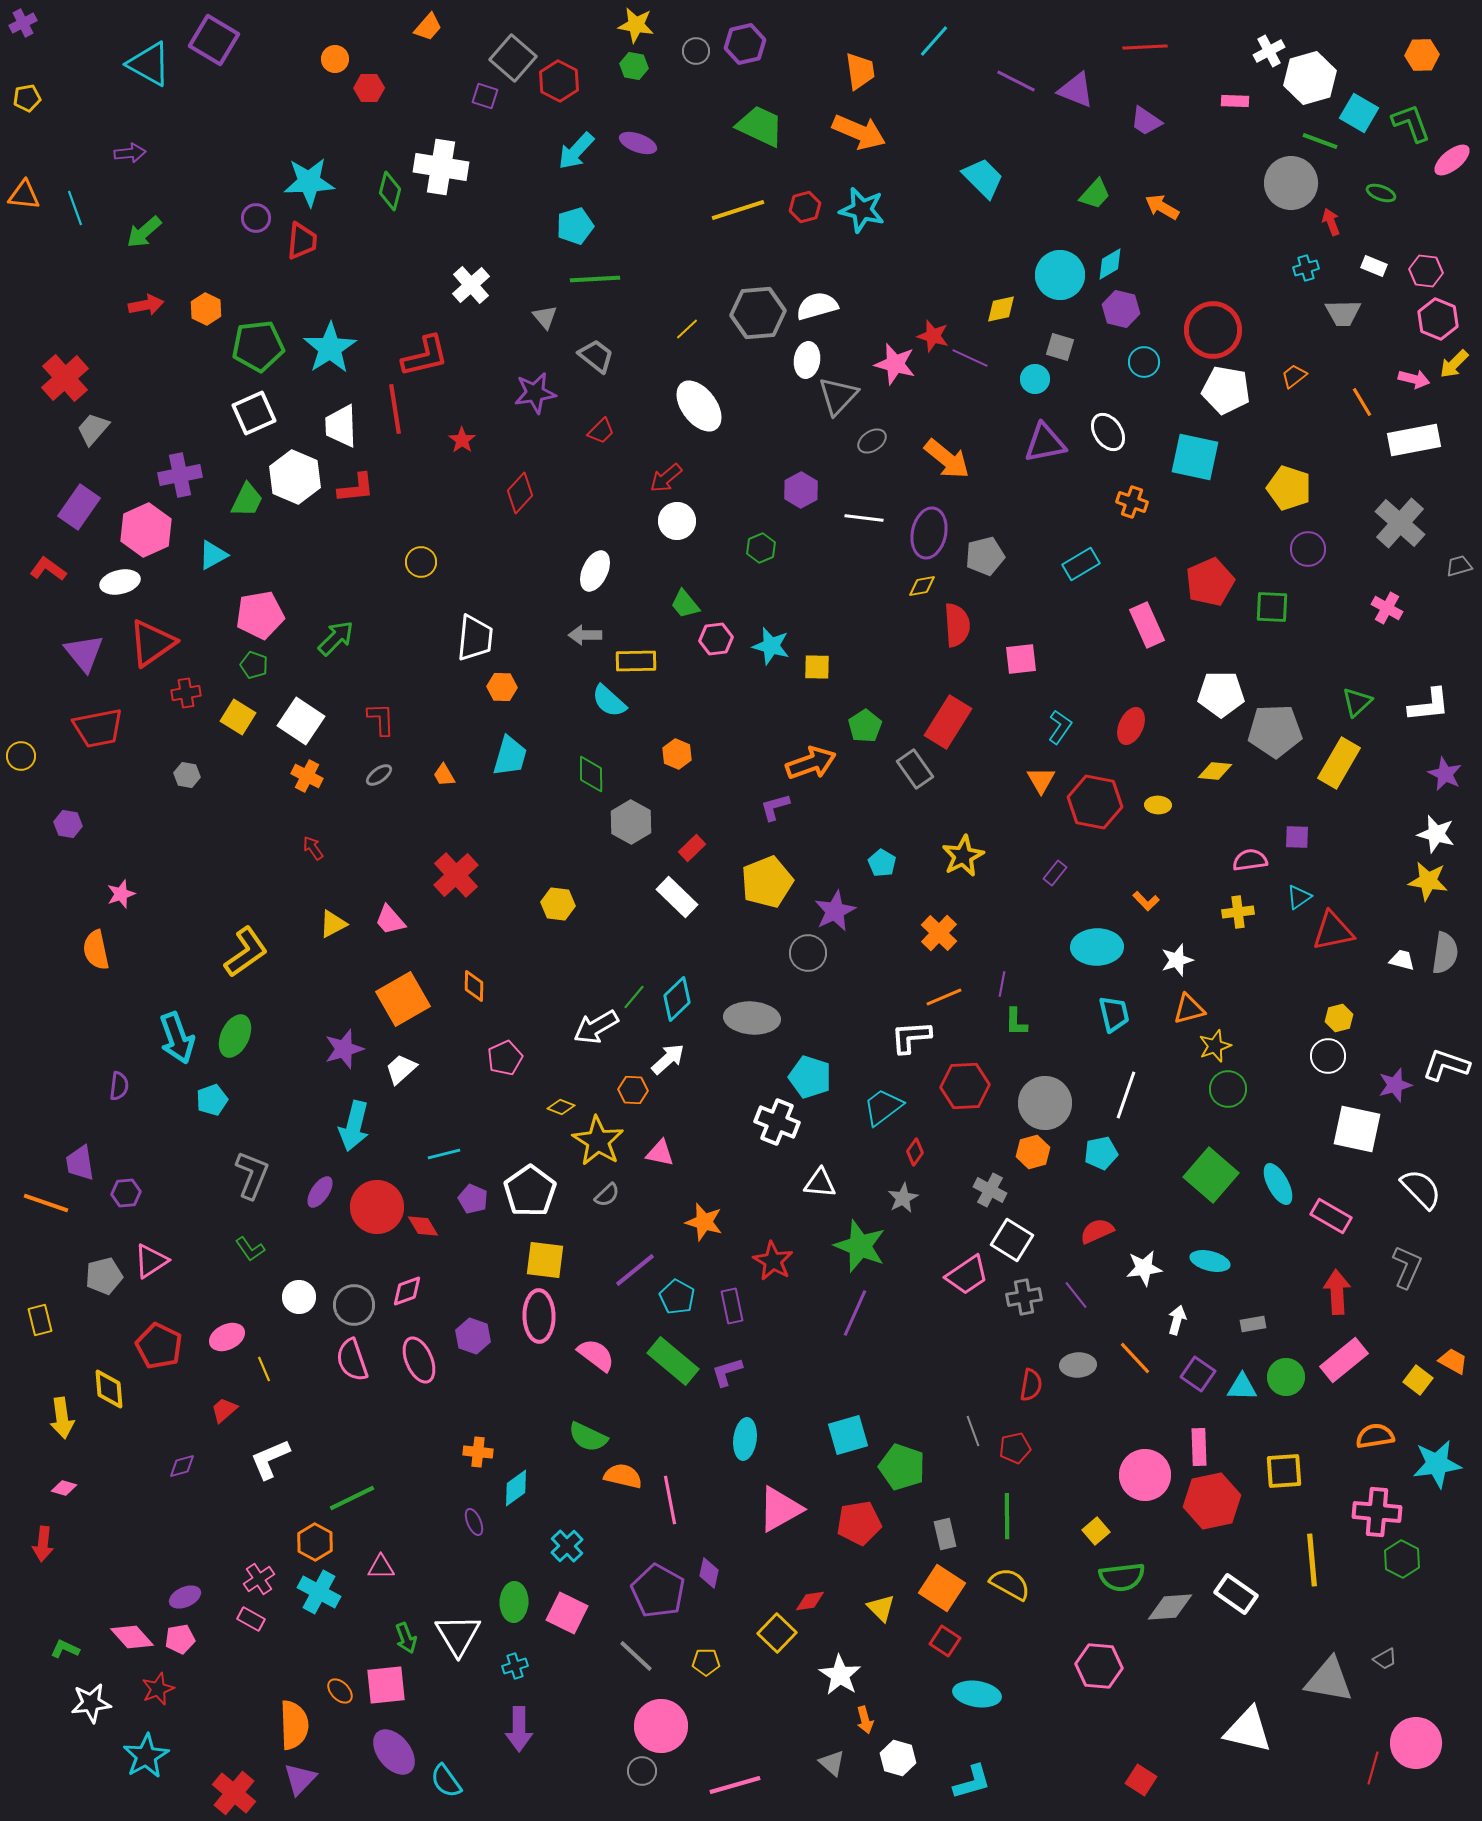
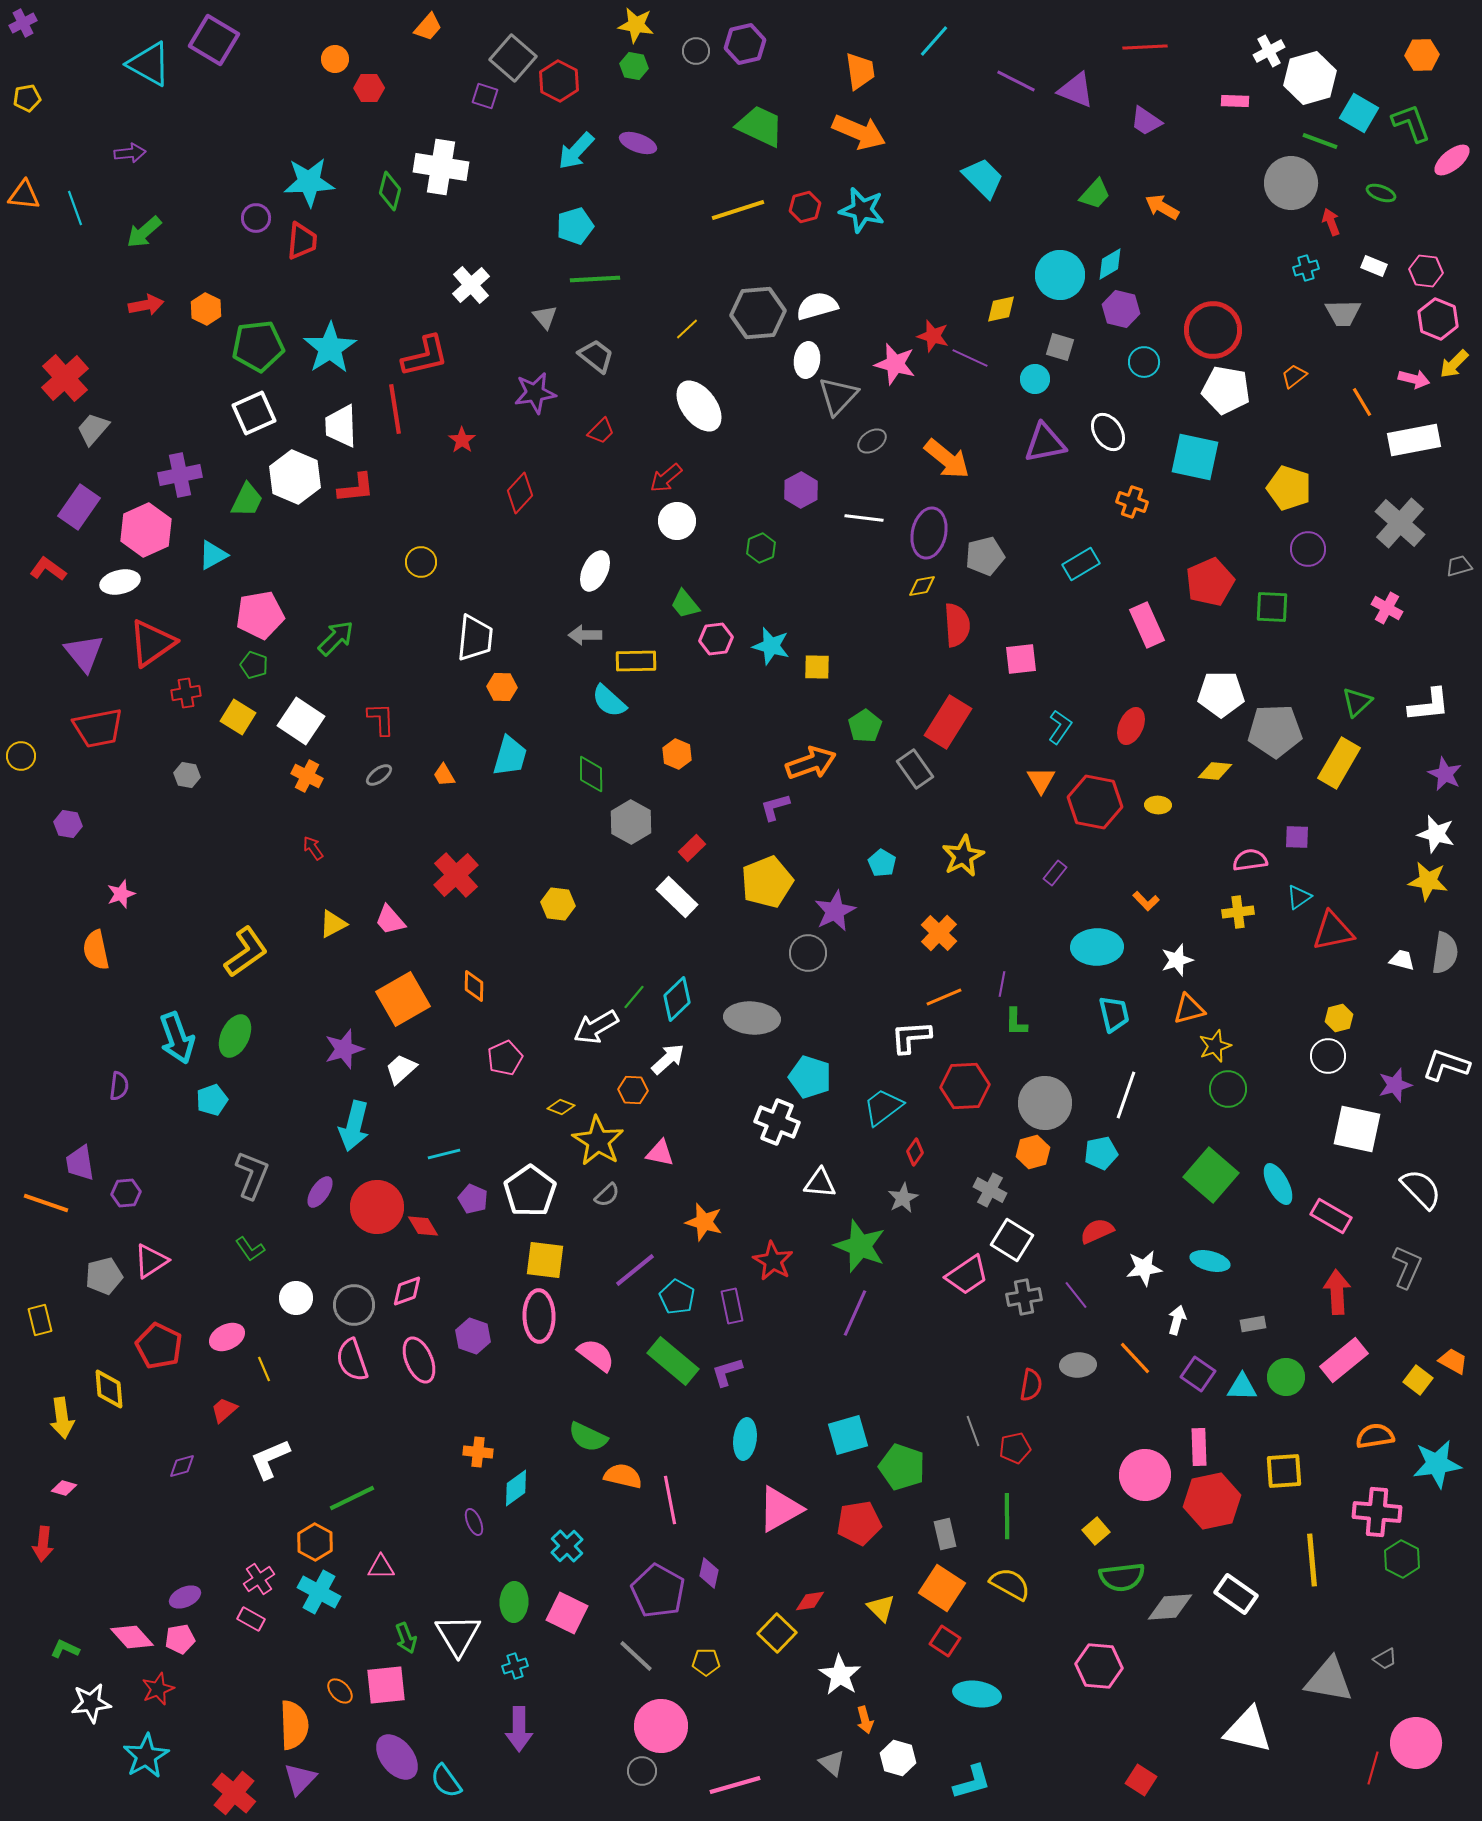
white circle at (299, 1297): moved 3 px left, 1 px down
purple ellipse at (394, 1752): moved 3 px right, 5 px down
